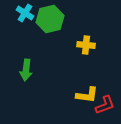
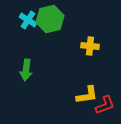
cyan cross: moved 3 px right, 7 px down
yellow cross: moved 4 px right, 1 px down
yellow L-shape: rotated 15 degrees counterclockwise
